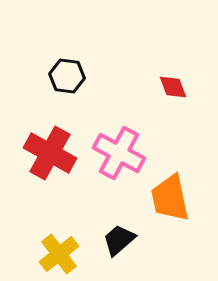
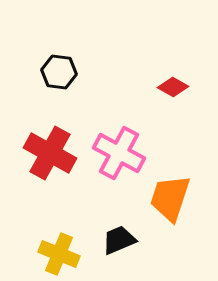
black hexagon: moved 8 px left, 4 px up
red diamond: rotated 40 degrees counterclockwise
orange trapezoid: rotated 30 degrees clockwise
black trapezoid: rotated 18 degrees clockwise
yellow cross: rotated 30 degrees counterclockwise
